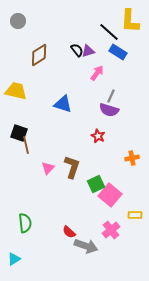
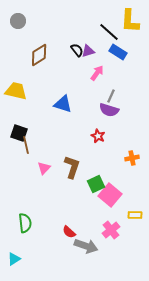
pink triangle: moved 4 px left
